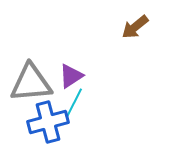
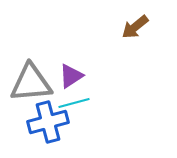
cyan line: rotated 48 degrees clockwise
